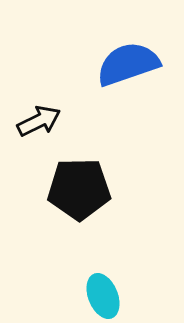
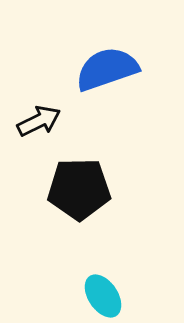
blue semicircle: moved 21 px left, 5 px down
cyan ellipse: rotated 12 degrees counterclockwise
